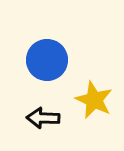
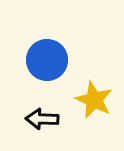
black arrow: moved 1 px left, 1 px down
